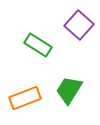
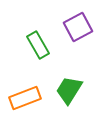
purple square: moved 1 px left, 2 px down; rotated 20 degrees clockwise
green rectangle: rotated 28 degrees clockwise
